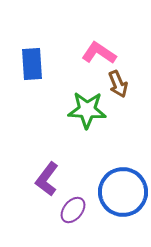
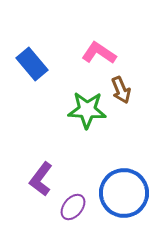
blue rectangle: rotated 36 degrees counterclockwise
brown arrow: moved 3 px right, 6 px down
purple L-shape: moved 6 px left
blue circle: moved 1 px right, 1 px down
purple ellipse: moved 3 px up
